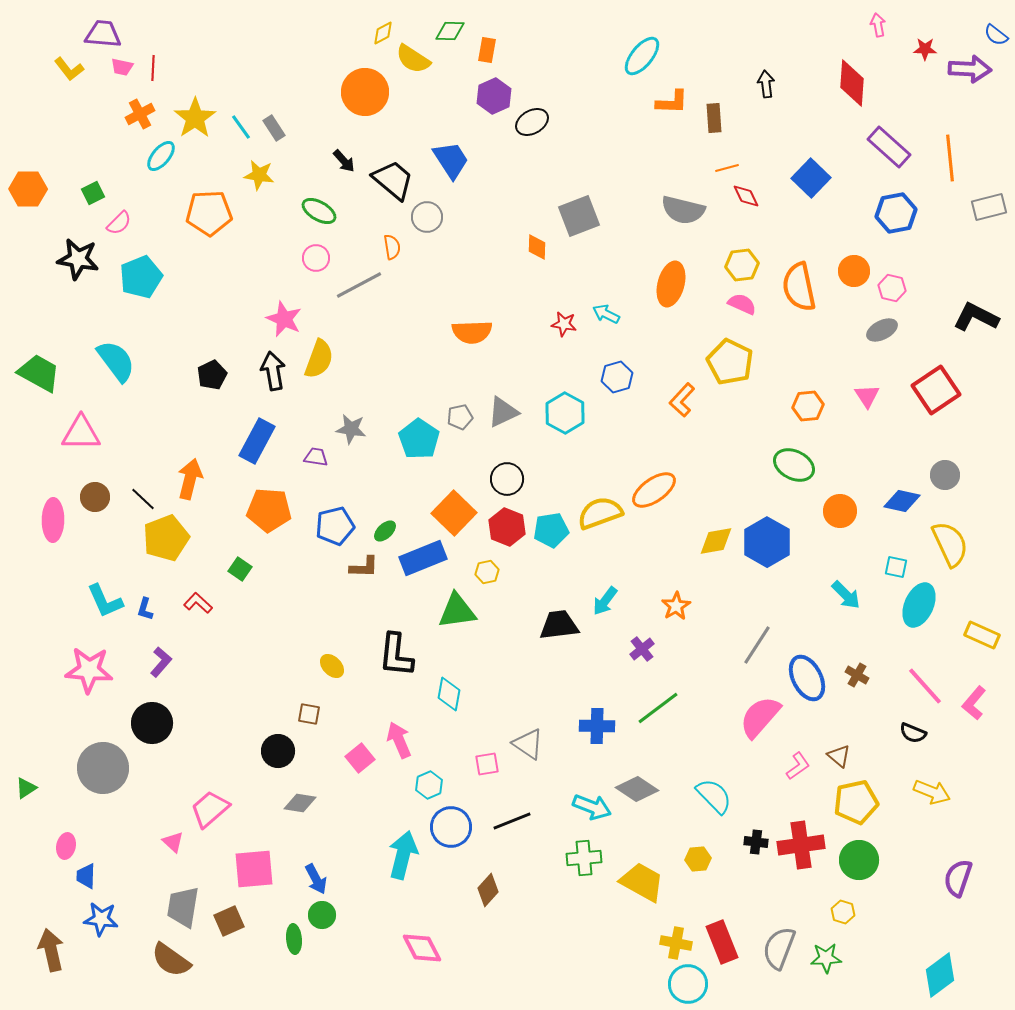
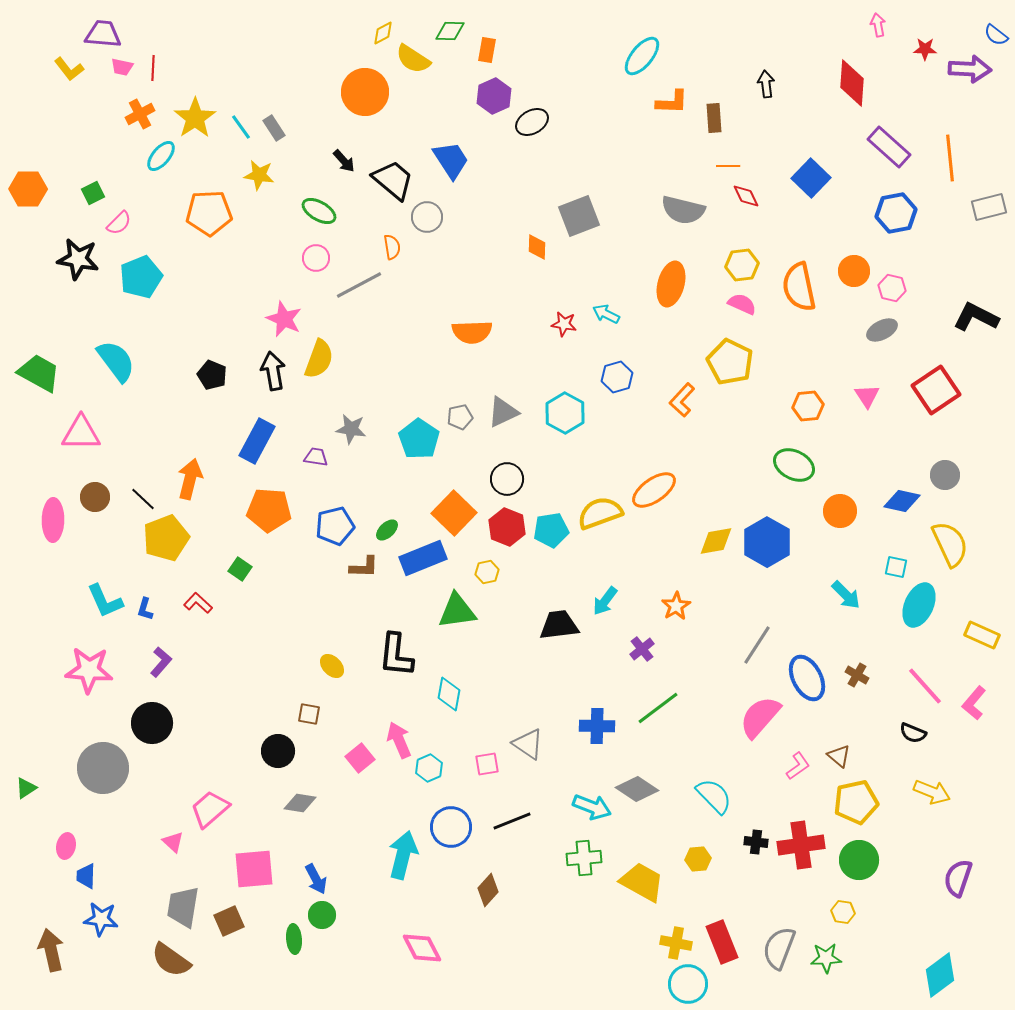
orange line at (727, 168): moved 1 px right, 2 px up; rotated 15 degrees clockwise
black pentagon at (212, 375): rotated 24 degrees counterclockwise
green ellipse at (385, 531): moved 2 px right, 1 px up
cyan hexagon at (429, 785): moved 17 px up
yellow hexagon at (843, 912): rotated 10 degrees counterclockwise
